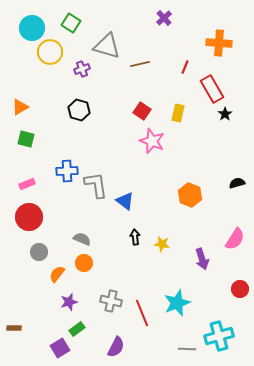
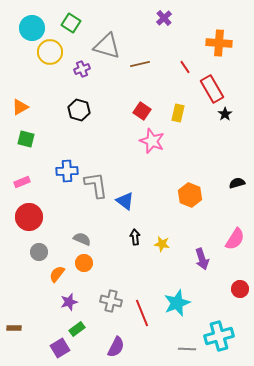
red line at (185, 67): rotated 56 degrees counterclockwise
pink rectangle at (27, 184): moved 5 px left, 2 px up
